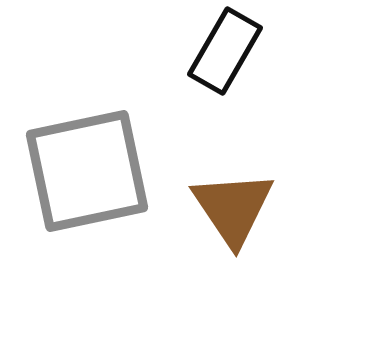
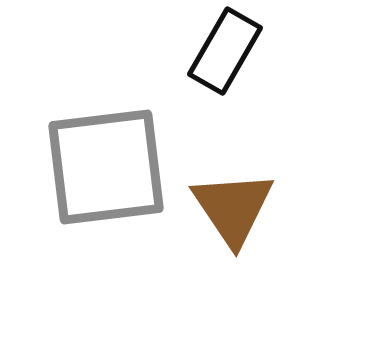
gray square: moved 19 px right, 4 px up; rotated 5 degrees clockwise
